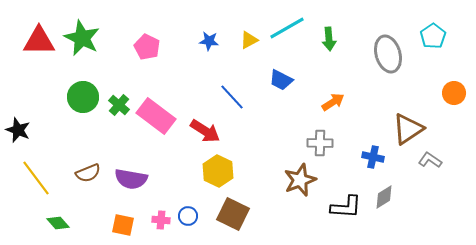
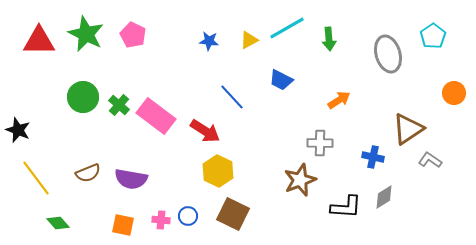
green star: moved 4 px right, 4 px up
pink pentagon: moved 14 px left, 12 px up
orange arrow: moved 6 px right, 2 px up
